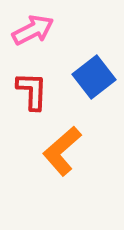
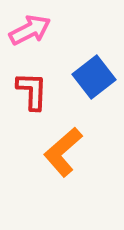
pink arrow: moved 3 px left
orange L-shape: moved 1 px right, 1 px down
